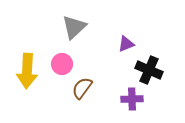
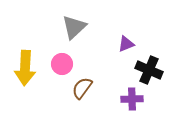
yellow arrow: moved 2 px left, 3 px up
